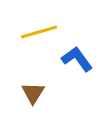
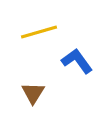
blue L-shape: moved 2 px down
